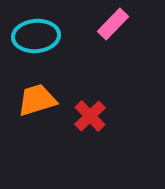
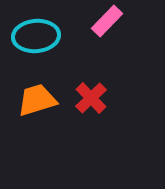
pink rectangle: moved 6 px left, 3 px up
red cross: moved 1 px right, 18 px up
